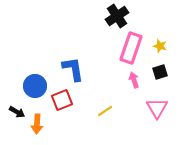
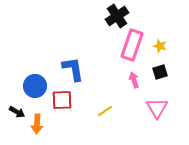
pink rectangle: moved 1 px right, 3 px up
red square: rotated 20 degrees clockwise
